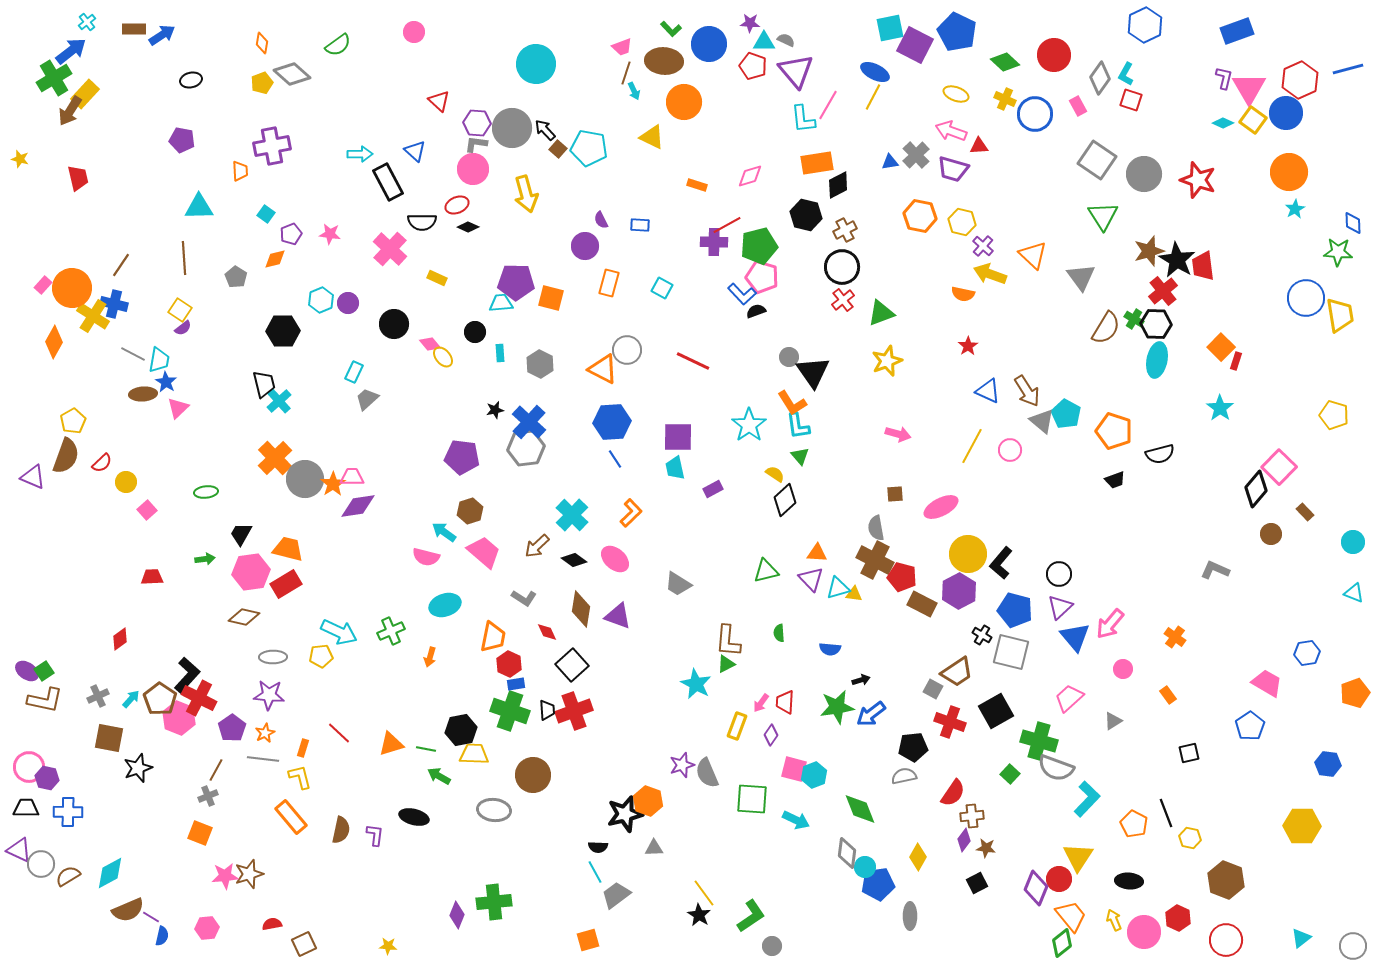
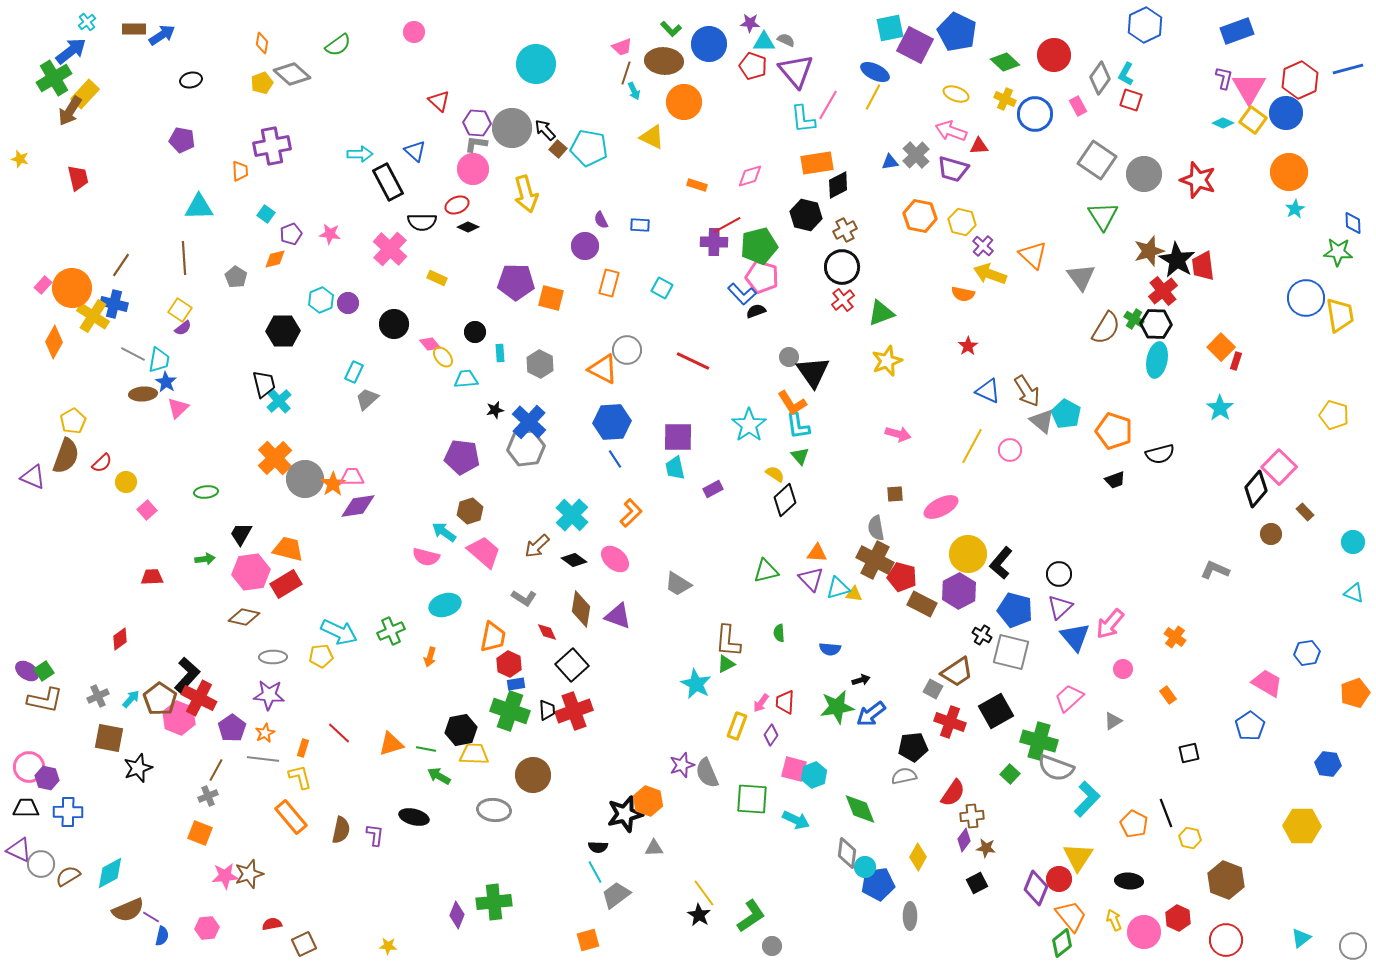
cyan trapezoid at (501, 303): moved 35 px left, 76 px down
